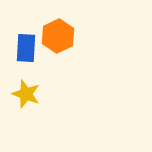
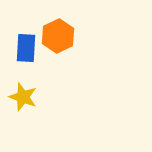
yellow star: moved 3 px left, 3 px down
